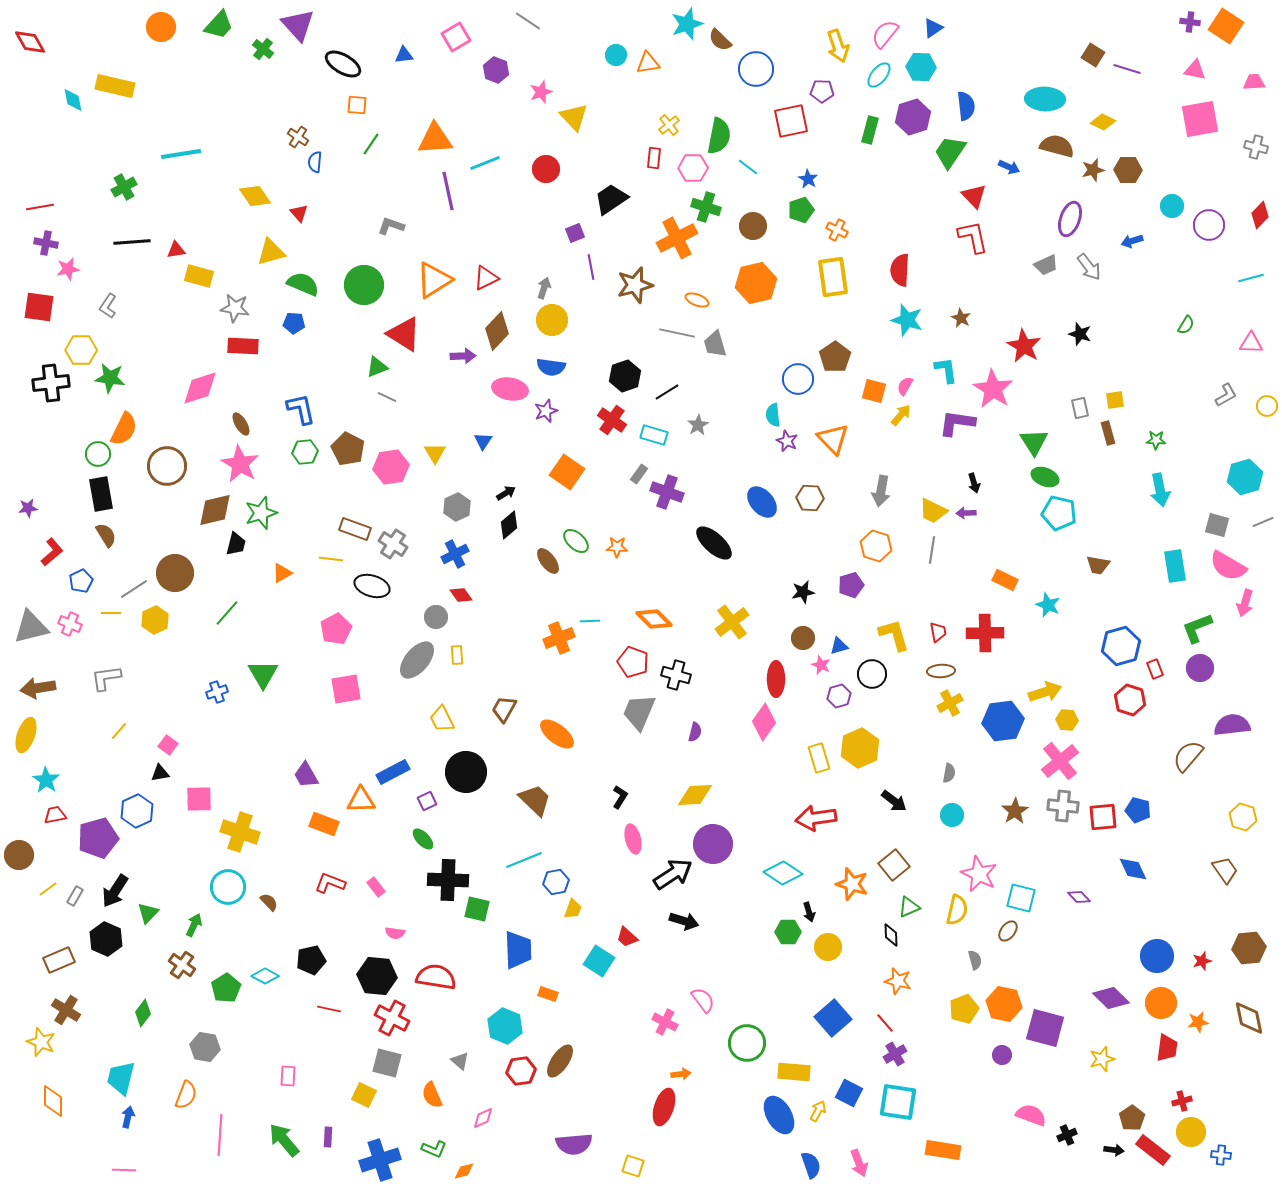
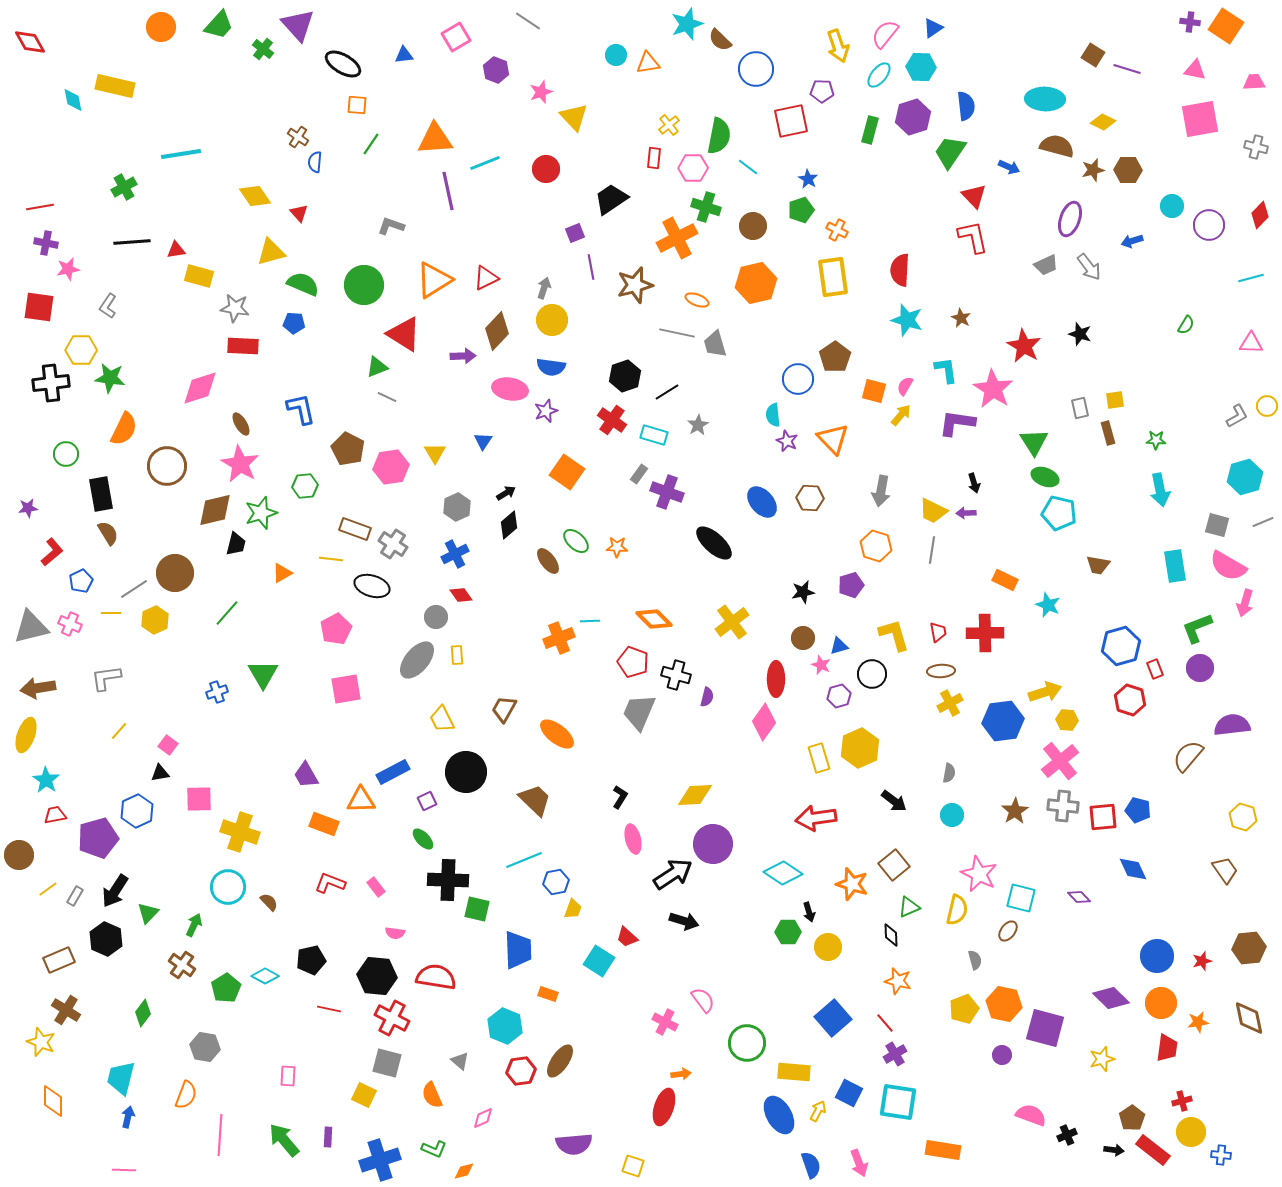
gray L-shape at (1226, 395): moved 11 px right, 21 px down
green hexagon at (305, 452): moved 34 px down
green circle at (98, 454): moved 32 px left
brown semicircle at (106, 535): moved 2 px right, 2 px up
purple semicircle at (695, 732): moved 12 px right, 35 px up
